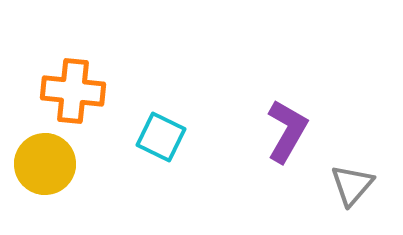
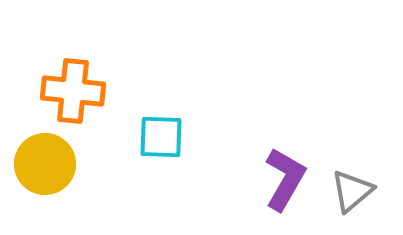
purple L-shape: moved 2 px left, 48 px down
cyan square: rotated 24 degrees counterclockwise
gray triangle: moved 6 px down; rotated 9 degrees clockwise
